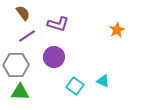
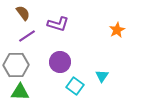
purple circle: moved 6 px right, 5 px down
cyan triangle: moved 1 px left, 5 px up; rotated 40 degrees clockwise
